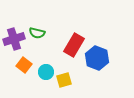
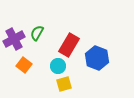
green semicircle: rotated 105 degrees clockwise
purple cross: rotated 10 degrees counterclockwise
red rectangle: moved 5 px left
cyan circle: moved 12 px right, 6 px up
yellow square: moved 4 px down
